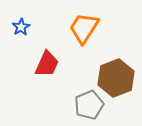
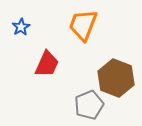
orange trapezoid: moved 1 px left, 3 px up; rotated 12 degrees counterclockwise
brown hexagon: rotated 18 degrees counterclockwise
